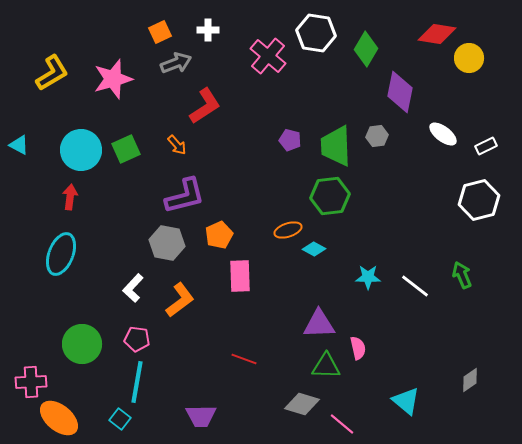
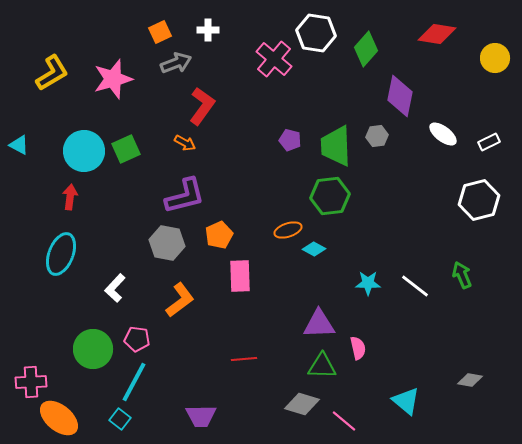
green diamond at (366, 49): rotated 12 degrees clockwise
pink cross at (268, 56): moved 6 px right, 3 px down
yellow circle at (469, 58): moved 26 px right
purple diamond at (400, 92): moved 4 px down
red L-shape at (205, 106): moved 3 px left; rotated 21 degrees counterclockwise
orange arrow at (177, 145): moved 8 px right, 2 px up; rotated 20 degrees counterclockwise
white rectangle at (486, 146): moved 3 px right, 4 px up
cyan circle at (81, 150): moved 3 px right, 1 px down
cyan star at (368, 277): moved 6 px down
white L-shape at (133, 288): moved 18 px left
green circle at (82, 344): moved 11 px right, 5 px down
red line at (244, 359): rotated 25 degrees counterclockwise
green triangle at (326, 366): moved 4 px left
gray diamond at (470, 380): rotated 45 degrees clockwise
cyan line at (137, 382): moved 3 px left; rotated 18 degrees clockwise
pink line at (342, 424): moved 2 px right, 3 px up
